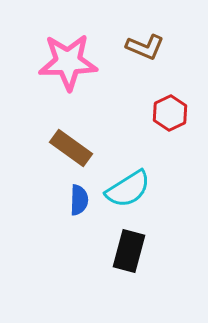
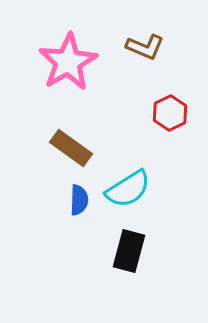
pink star: rotated 28 degrees counterclockwise
